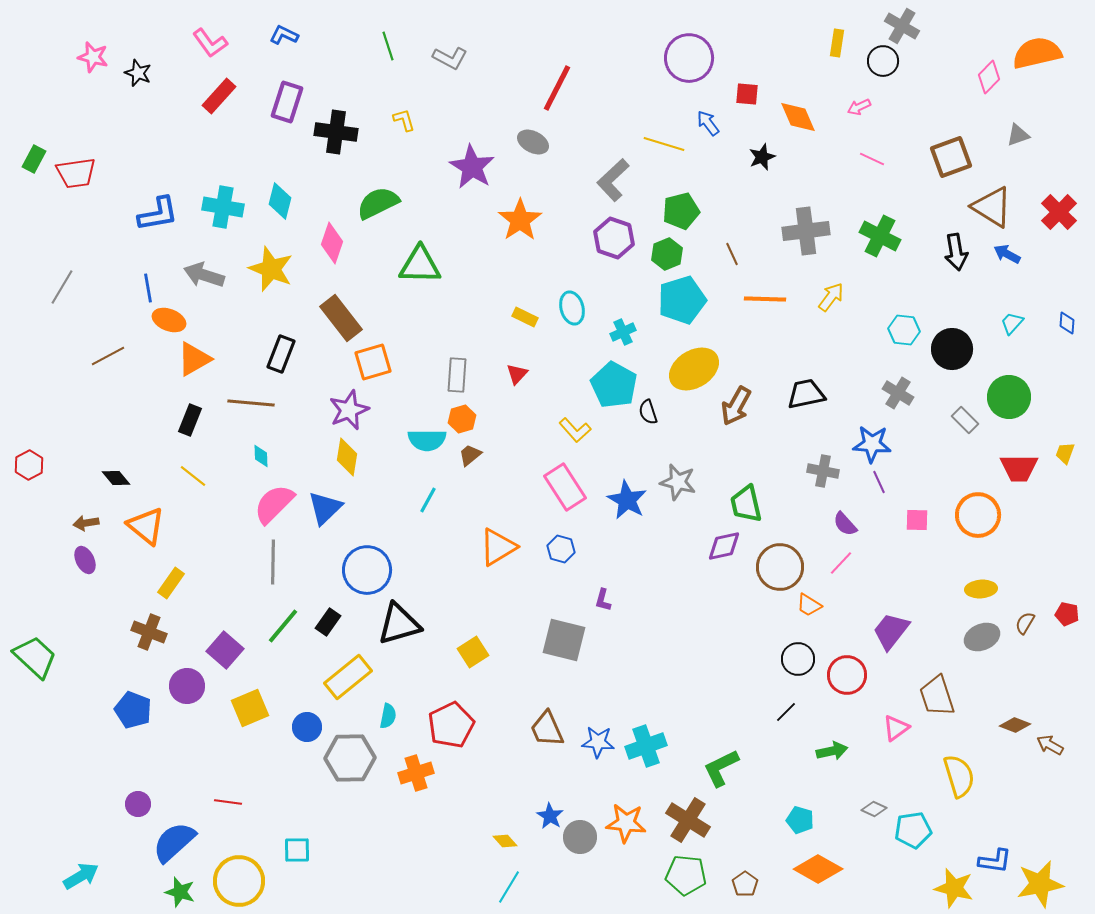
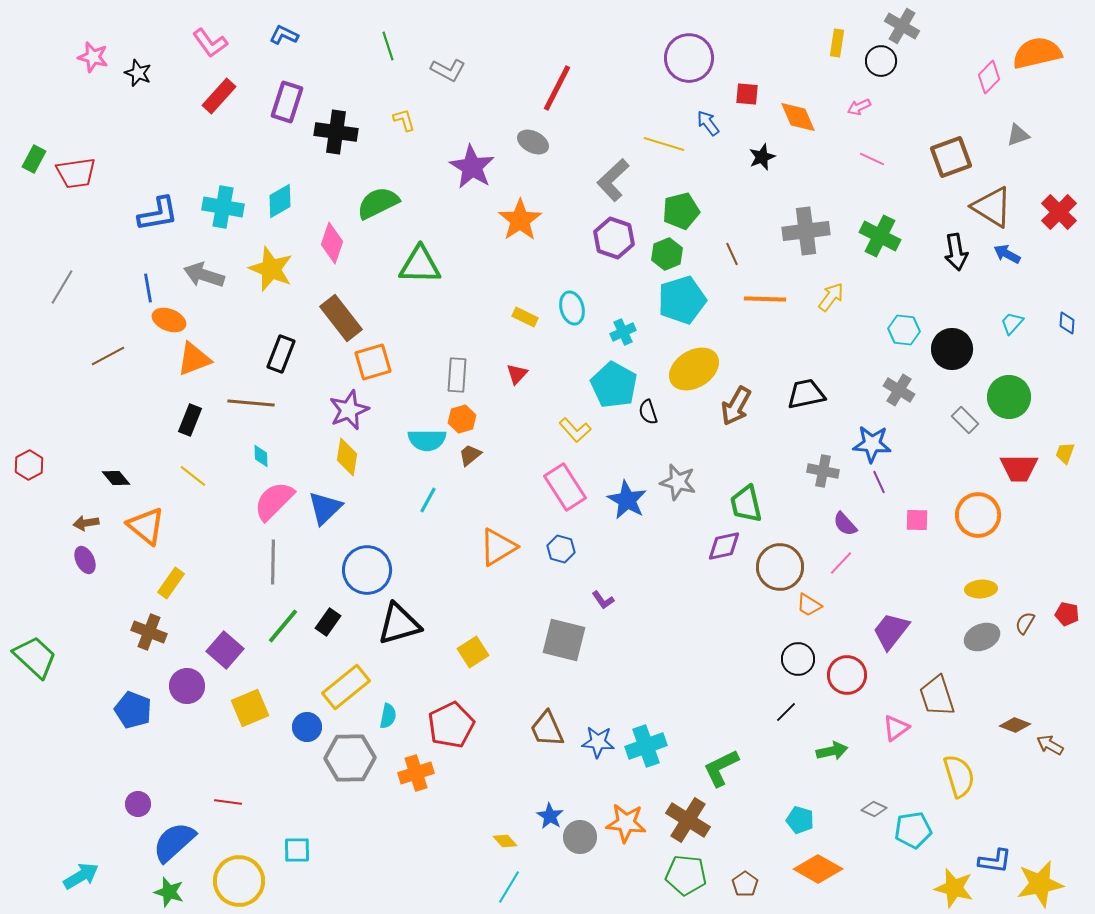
gray L-shape at (450, 58): moved 2 px left, 12 px down
black circle at (883, 61): moved 2 px left
cyan diamond at (280, 201): rotated 45 degrees clockwise
orange triangle at (194, 359): rotated 9 degrees clockwise
gray cross at (898, 393): moved 1 px right, 3 px up
pink semicircle at (274, 504): moved 3 px up
purple L-shape at (603, 600): rotated 50 degrees counterclockwise
yellow rectangle at (348, 677): moved 2 px left, 10 px down
green star at (180, 892): moved 11 px left
